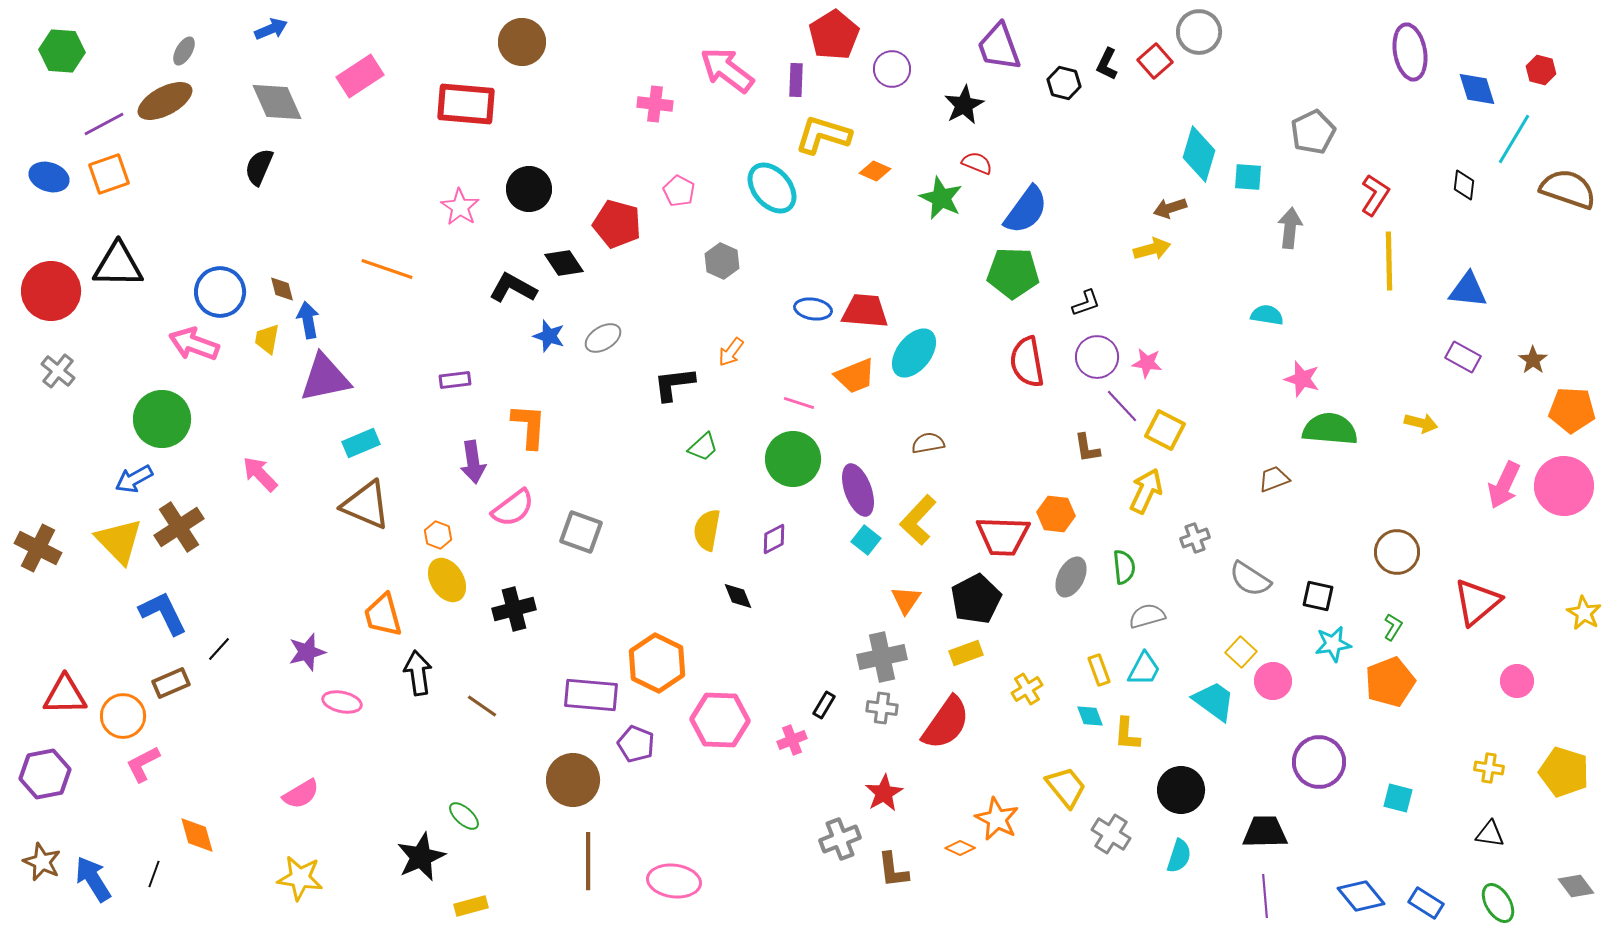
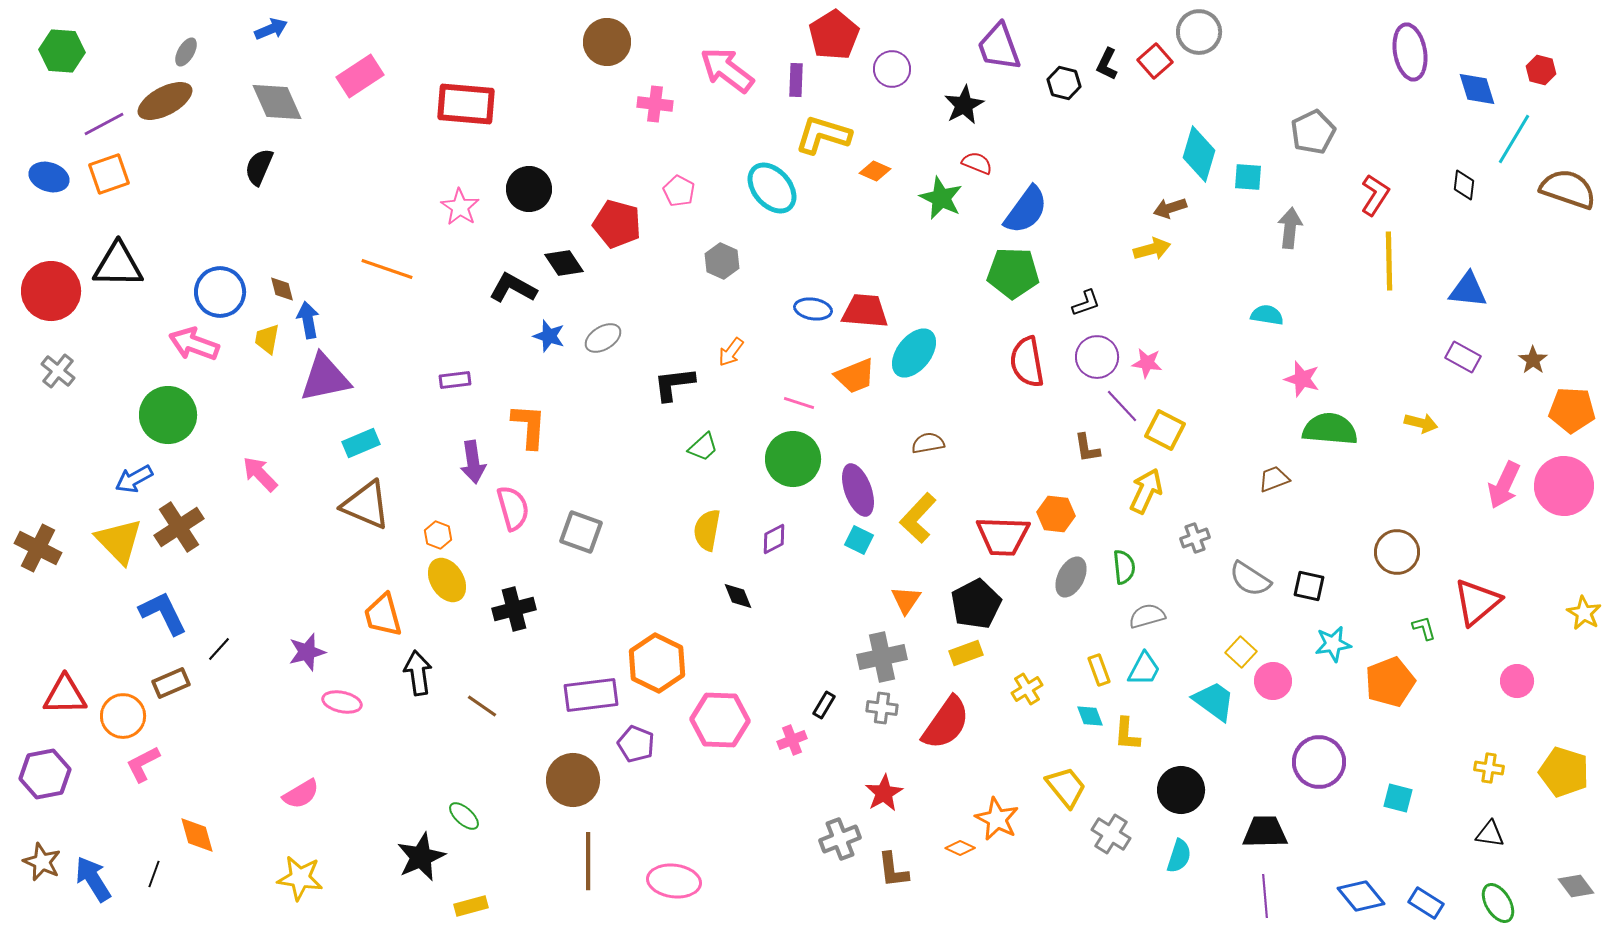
brown circle at (522, 42): moved 85 px right
gray ellipse at (184, 51): moved 2 px right, 1 px down
green circle at (162, 419): moved 6 px right, 4 px up
pink semicircle at (513, 508): rotated 69 degrees counterclockwise
yellow L-shape at (918, 520): moved 2 px up
cyan square at (866, 540): moved 7 px left; rotated 12 degrees counterclockwise
black square at (1318, 596): moved 9 px left, 10 px up
black pentagon at (976, 599): moved 5 px down
green L-shape at (1393, 627): moved 31 px right, 1 px down; rotated 48 degrees counterclockwise
purple rectangle at (591, 695): rotated 12 degrees counterclockwise
